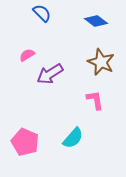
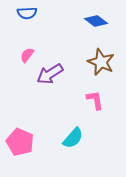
blue semicircle: moved 15 px left; rotated 132 degrees clockwise
pink semicircle: rotated 21 degrees counterclockwise
pink pentagon: moved 5 px left
